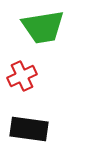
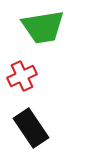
black rectangle: moved 2 px right, 1 px up; rotated 48 degrees clockwise
